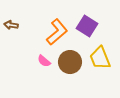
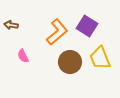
pink semicircle: moved 21 px left, 5 px up; rotated 24 degrees clockwise
